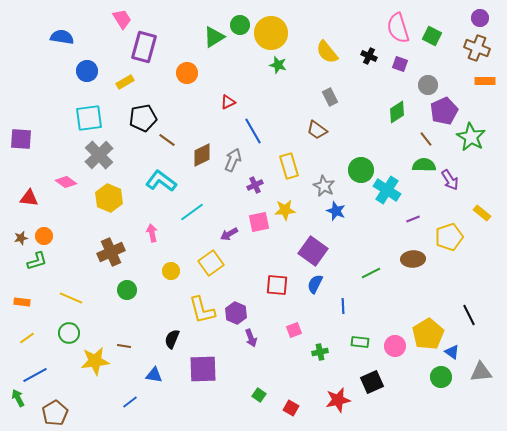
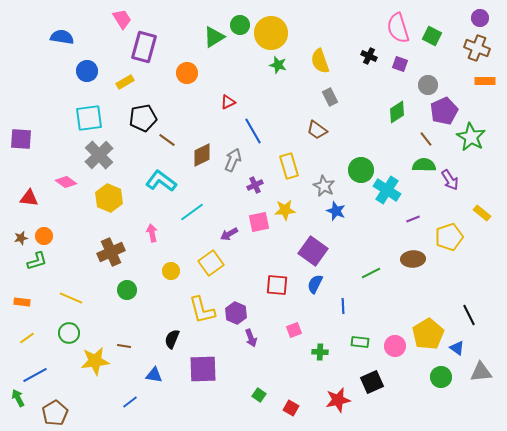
yellow semicircle at (327, 52): moved 7 px left, 9 px down; rotated 20 degrees clockwise
green cross at (320, 352): rotated 14 degrees clockwise
blue triangle at (452, 352): moved 5 px right, 4 px up
